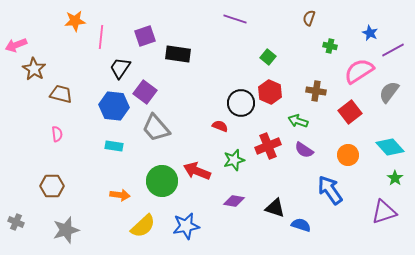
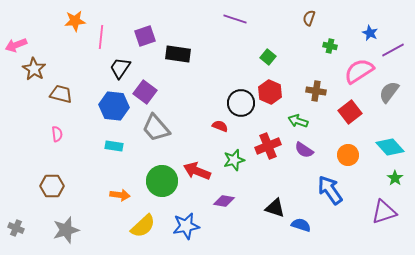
purple diamond at (234, 201): moved 10 px left
gray cross at (16, 222): moved 6 px down
